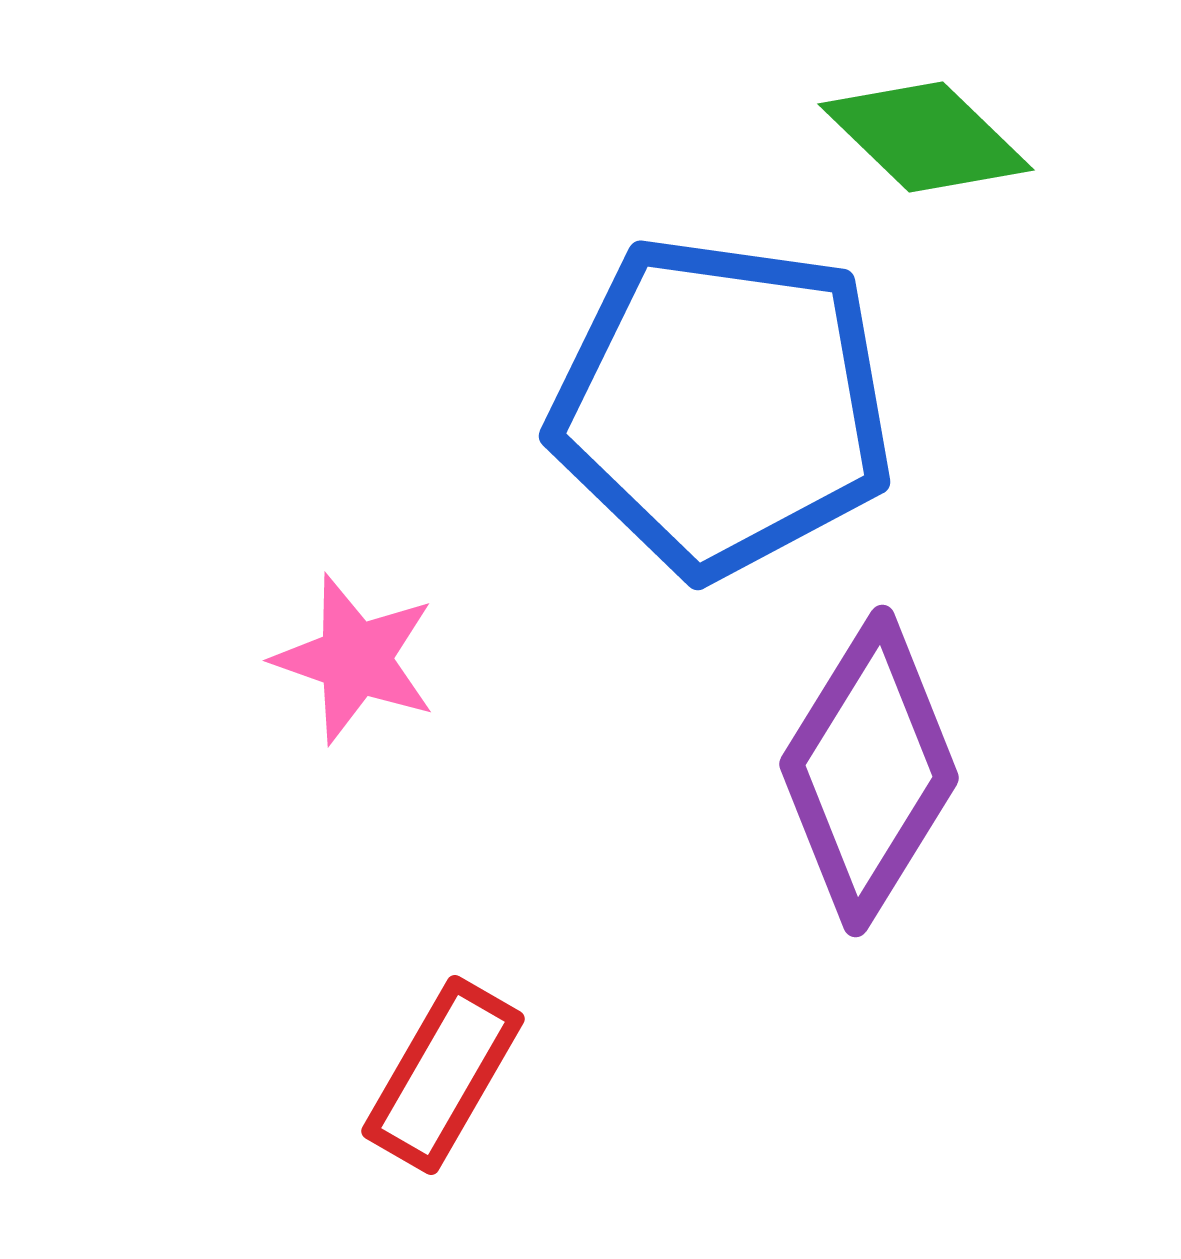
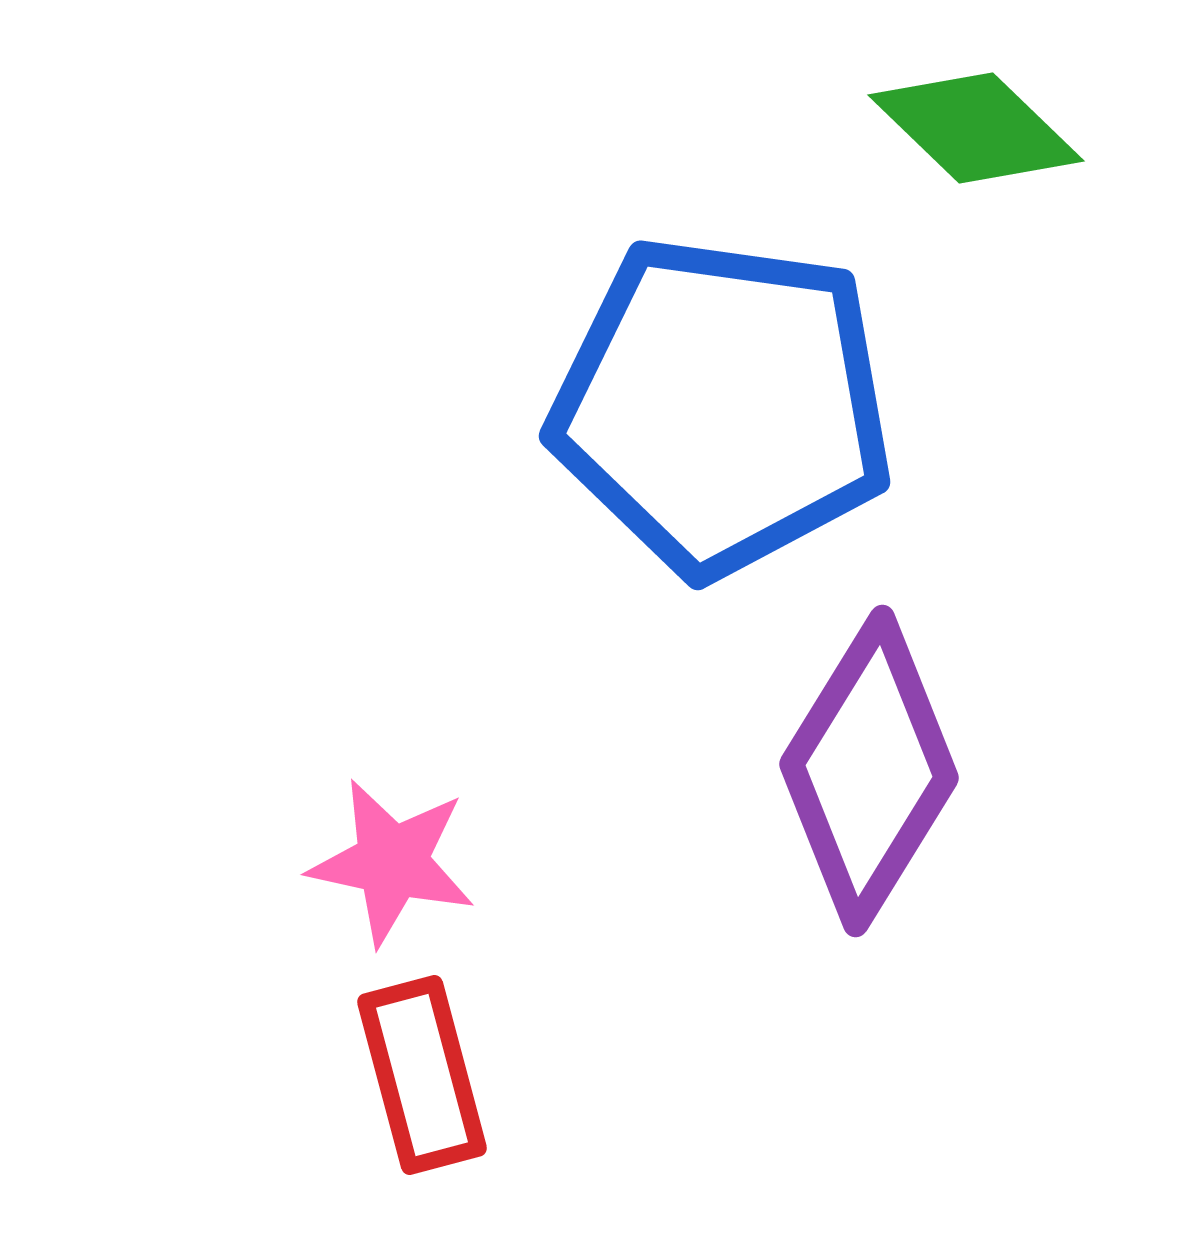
green diamond: moved 50 px right, 9 px up
pink star: moved 37 px right, 203 px down; rotated 7 degrees counterclockwise
red rectangle: moved 21 px left; rotated 45 degrees counterclockwise
